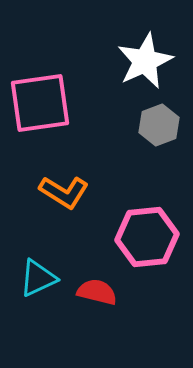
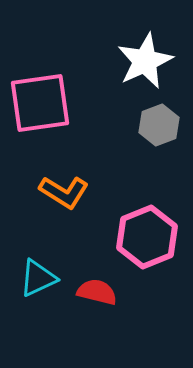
pink hexagon: rotated 16 degrees counterclockwise
